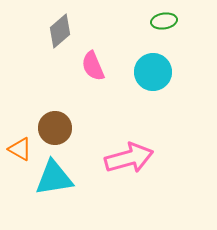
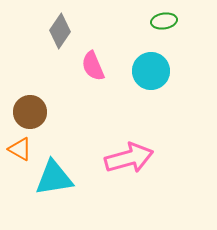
gray diamond: rotated 16 degrees counterclockwise
cyan circle: moved 2 px left, 1 px up
brown circle: moved 25 px left, 16 px up
